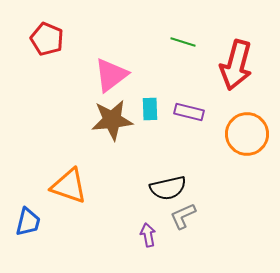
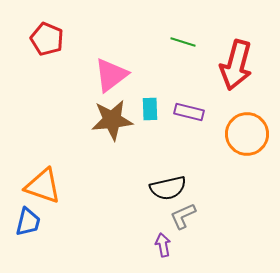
orange triangle: moved 26 px left
purple arrow: moved 15 px right, 10 px down
